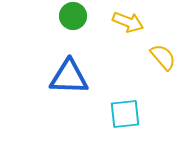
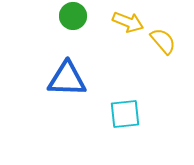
yellow semicircle: moved 16 px up
blue triangle: moved 2 px left, 2 px down
